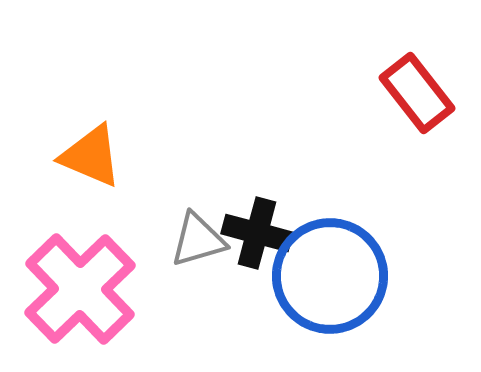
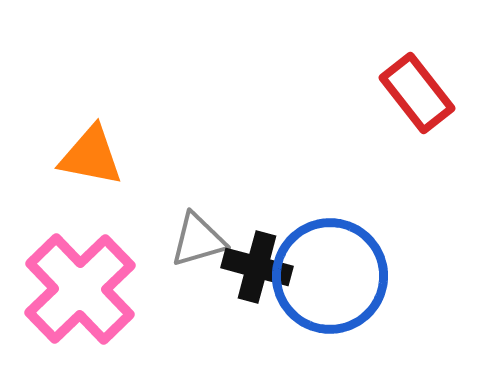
orange triangle: rotated 12 degrees counterclockwise
black cross: moved 34 px down
